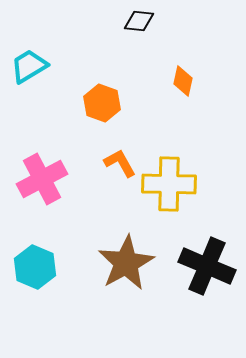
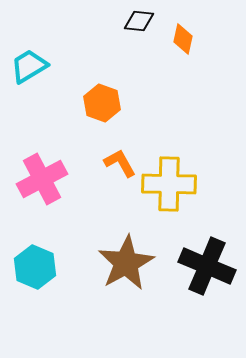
orange diamond: moved 42 px up
